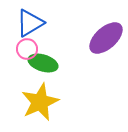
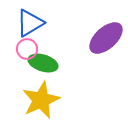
yellow star: moved 1 px right, 2 px up
